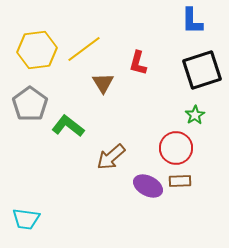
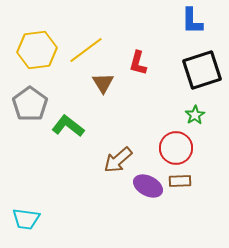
yellow line: moved 2 px right, 1 px down
brown arrow: moved 7 px right, 3 px down
